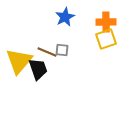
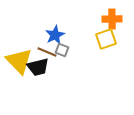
blue star: moved 10 px left, 18 px down
orange cross: moved 6 px right, 3 px up
gray square: rotated 16 degrees clockwise
yellow triangle: rotated 24 degrees counterclockwise
black trapezoid: moved 2 px up; rotated 95 degrees clockwise
